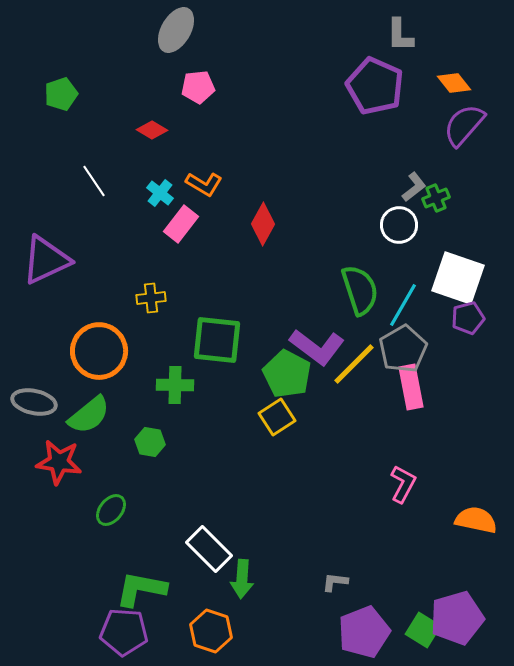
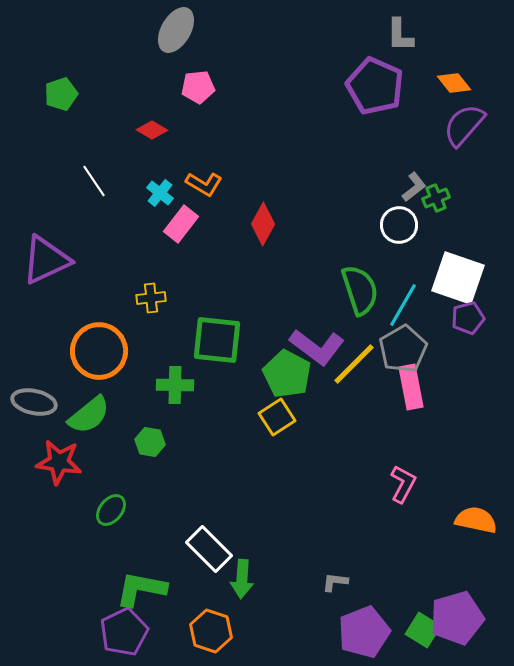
purple pentagon at (124, 632): rotated 30 degrees counterclockwise
